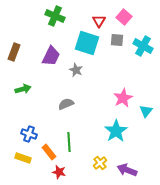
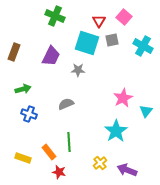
gray square: moved 5 px left; rotated 16 degrees counterclockwise
gray star: moved 2 px right; rotated 24 degrees counterclockwise
blue cross: moved 20 px up
